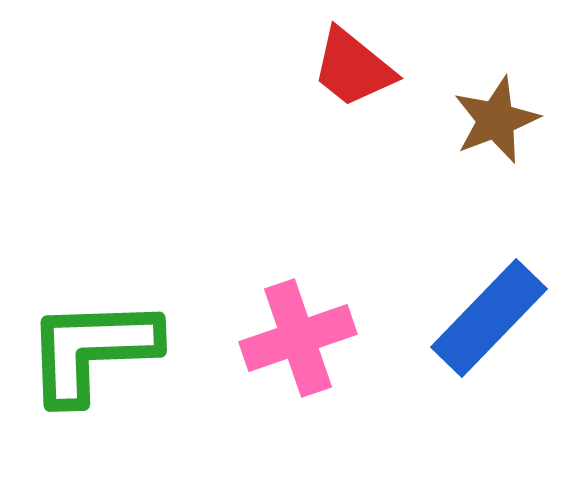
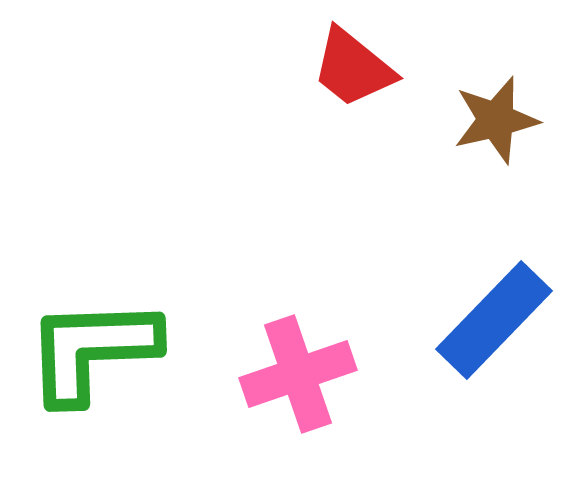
brown star: rotated 8 degrees clockwise
blue rectangle: moved 5 px right, 2 px down
pink cross: moved 36 px down
